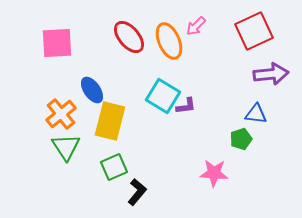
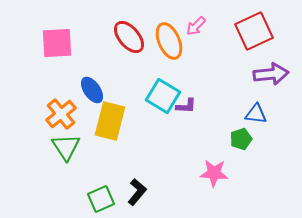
purple L-shape: rotated 10 degrees clockwise
green square: moved 13 px left, 32 px down
